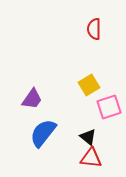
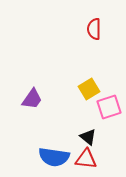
yellow square: moved 4 px down
blue semicircle: moved 11 px right, 24 px down; rotated 120 degrees counterclockwise
red triangle: moved 5 px left, 1 px down
